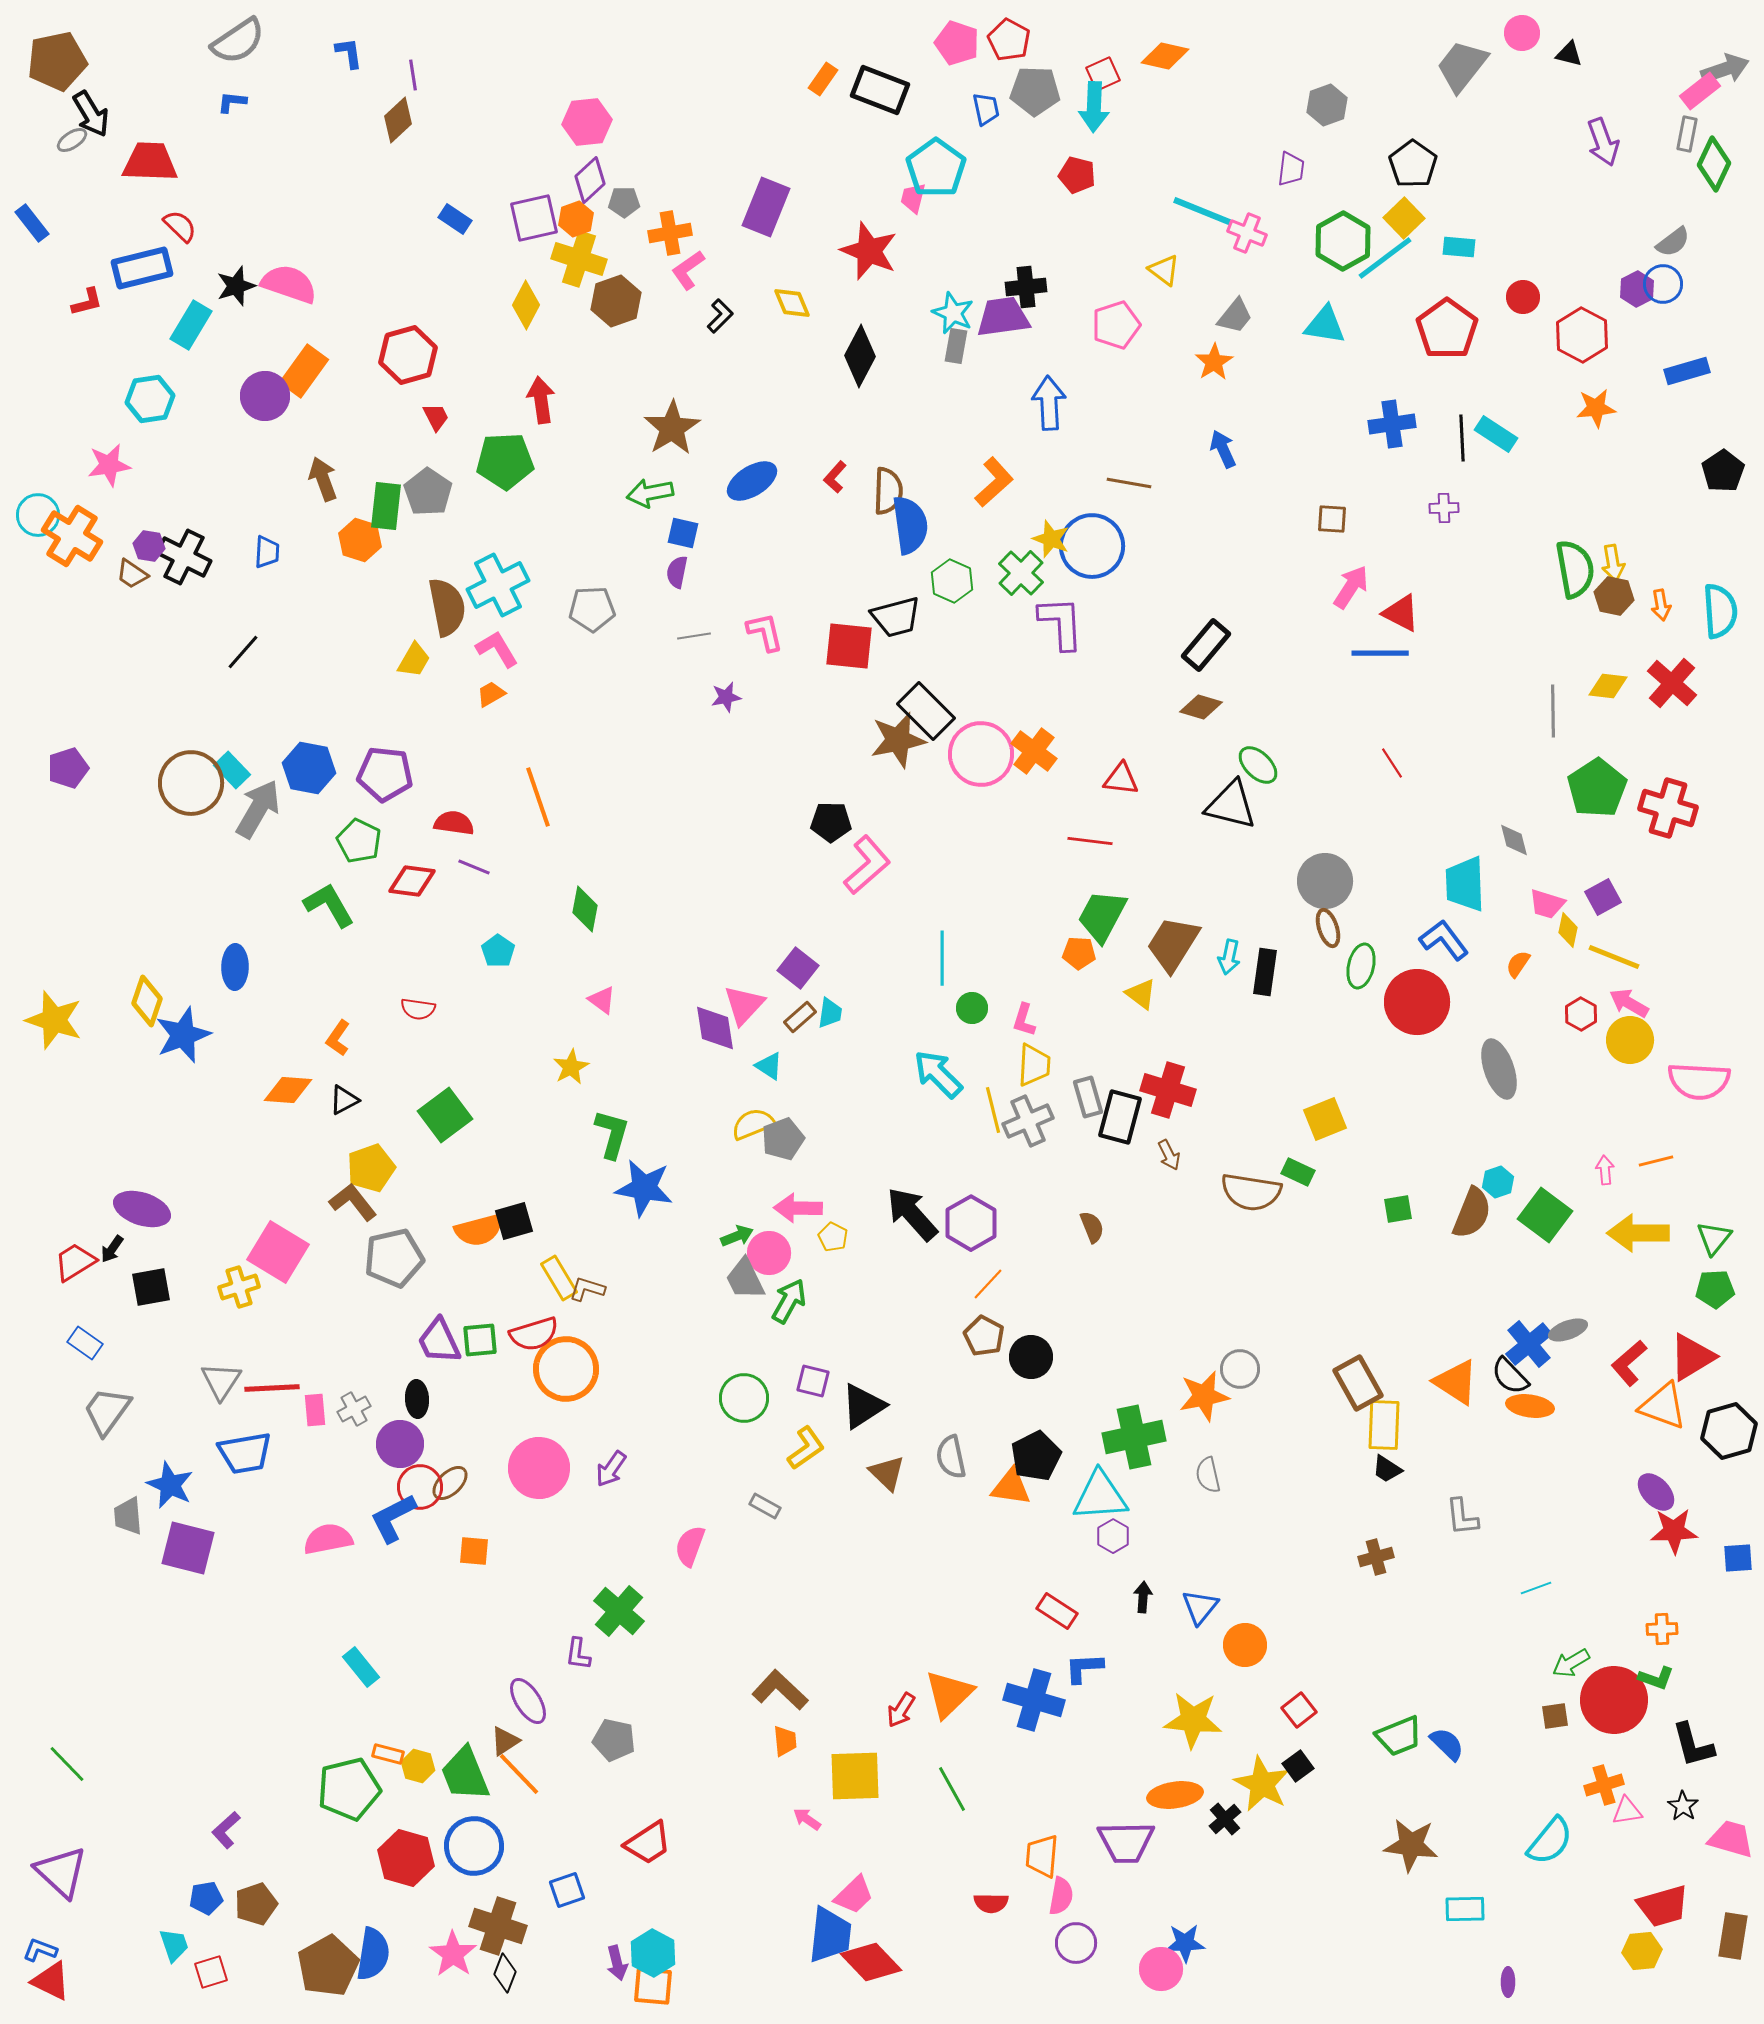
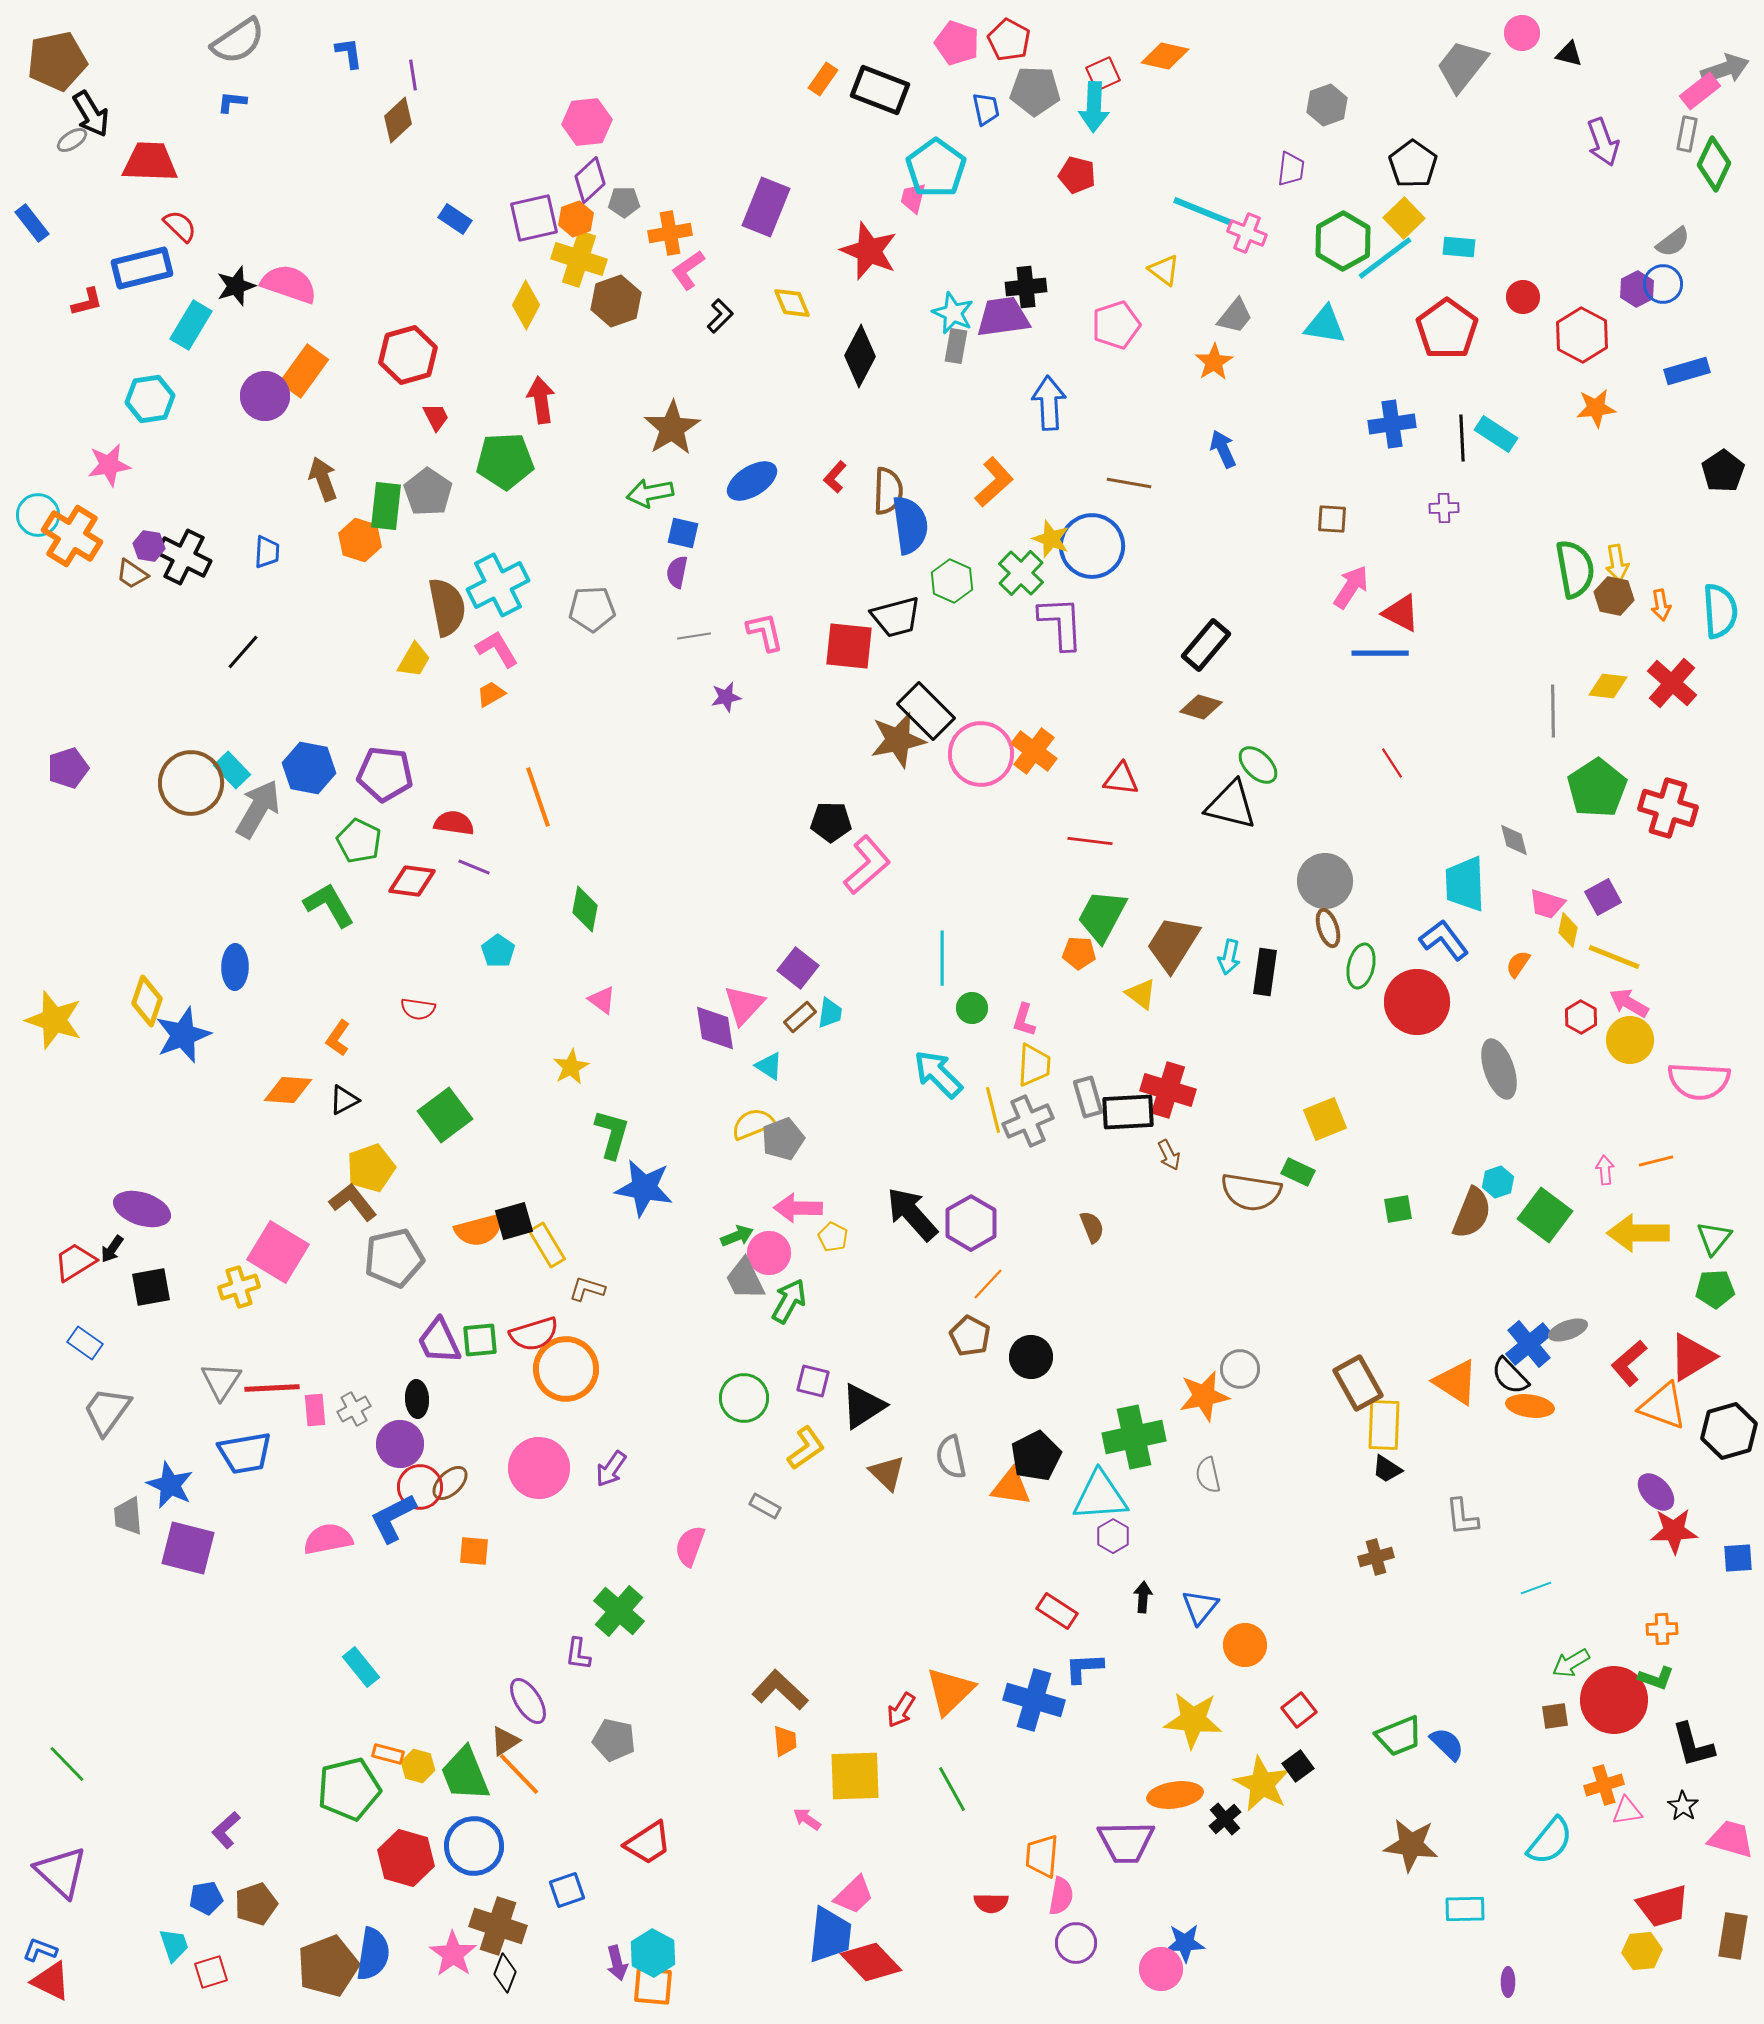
yellow arrow at (1613, 563): moved 4 px right
red hexagon at (1581, 1014): moved 3 px down
black rectangle at (1120, 1117): moved 8 px right, 5 px up; rotated 72 degrees clockwise
yellow rectangle at (559, 1278): moved 12 px left, 33 px up
brown pentagon at (984, 1336): moved 14 px left
orange triangle at (949, 1694): moved 1 px right, 3 px up
brown pentagon at (328, 1966): rotated 8 degrees clockwise
